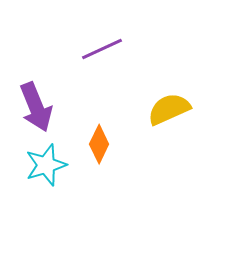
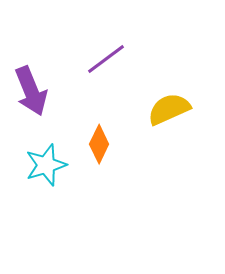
purple line: moved 4 px right, 10 px down; rotated 12 degrees counterclockwise
purple arrow: moved 5 px left, 16 px up
